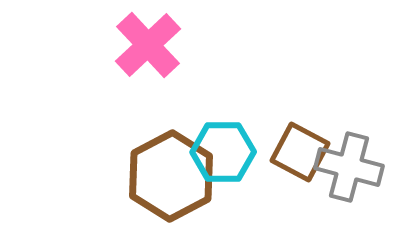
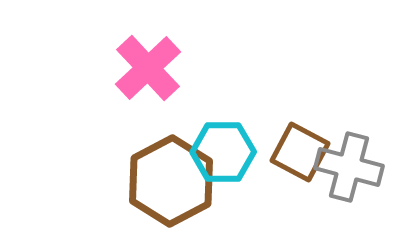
pink cross: moved 23 px down
brown hexagon: moved 5 px down
